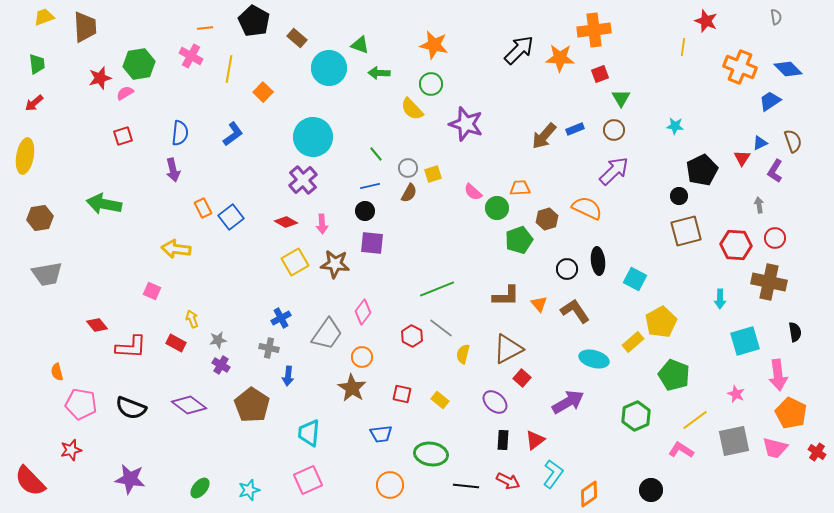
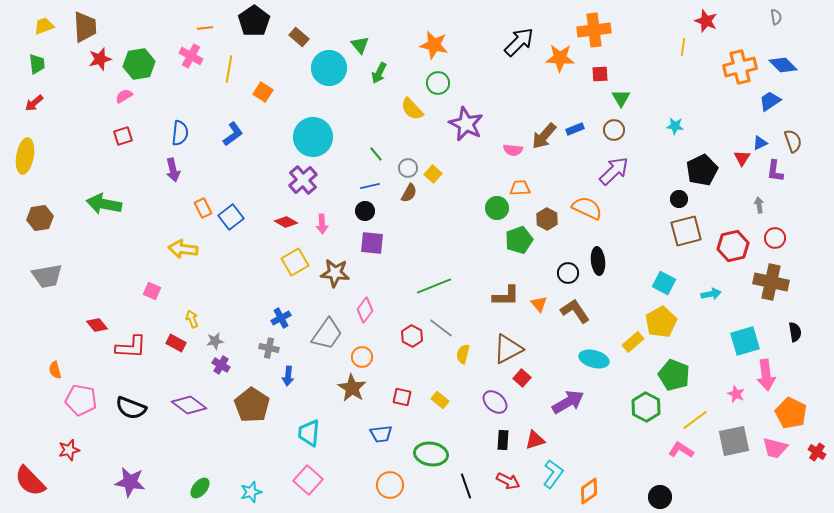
yellow trapezoid at (44, 17): moved 9 px down
black pentagon at (254, 21): rotated 8 degrees clockwise
brown rectangle at (297, 38): moved 2 px right, 1 px up
green triangle at (360, 45): rotated 30 degrees clockwise
black arrow at (519, 50): moved 8 px up
orange cross at (740, 67): rotated 36 degrees counterclockwise
blue diamond at (788, 69): moved 5 px left, 4 px up
green arrow at (379, 73): rotated 65 degrees counterclockwise
red square at (600, 74): rotated 18 degrees clockwise
red star at (100, 78): moved 19 px up
green circle at (431, 84): moved 7 px right, 1 px up
orange square at (263, 92): rotated 12 degrees counterclockwise
pink semicircle at (125, 93): moved 1 px left, 3 px down
purple star at (466, 124): rotated 8 degrees clockwise
purple L-shape at (775, 171): rotated 25 degrees counterclockwise
yellow square at (433, 174): rotated 30 degrees counterclockwise
pink semicircle at (473, 192): moved 40 px right, 42 px up; rotated 36 degrees counterclockwise
black circle at (679, 196): moved 3 px down
brown hexagon at (547, 219): rotated 15 degrees counterclockwise
red hexagon at (736, 245): moved 3 px left, 1 px down; rotated 16 degrees counterclockwise
yellow arrow at (176, 249): moved 7 px right
brown star at (335, 264): moved 9 px down
black circle at (567, 269): moved 1 px right, 4 px down
gray trapezoid at (47, 274): moved 2 px down
cyan square at (635, 279): moved 29 px right, 4 px down
brown cross at (769, 282): moved 2 px right
green line at (437, 289): moved 3 px left, 3 px up
cyan arrow at (720, 299): moved 9 px left, 5 px up; rotated 102 degrees counterclockwise
pink diamond at (363, 312): moved 2 px right, 2 px up
gray star at (218, 340): moved 3 px left, 1 px down
orange semicircle at (57, 372): moved 2 px left, 2 px up
pink arrow at (778, 375): moved 12 px left
red square at (402, 394): moved 3 px down
pink pentagon at (81, 404): moved 4 px up
green hexagon at (636, 416): moved 10 px right, 9 px up; rotated 8 degrees counterclockwise
red triangle at (535, 440): rotated 20 degrees clockwise
red star at (71, 450): moved 2 px left
purple star at (130, 479): moved 3 px down
pink square at (308, 480): rotated 24 degrees counterclockwise
black line at (466, 486): rotated 65 degrees clockwise
cyan star at (249, 490): moved 2 px right, 2 px down
black circle at (651, 490): moved 9 px right, 7 px down
orange diamond at (589, 494): moved 3 px up
